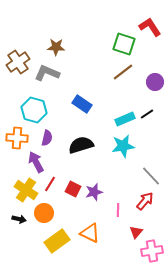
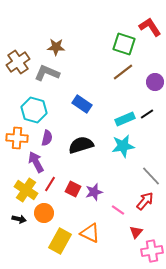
pink line: rotated 56 degrees counterclockwise
yellow rectangle: moved 3 px right; rotated 25 degrees counterclockwise
